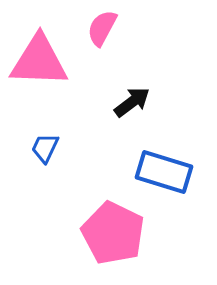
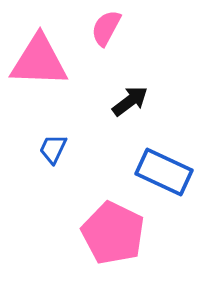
pink semicircle: moved 4 px right
black arrow: moved 2 px left, 1 px up
blue trapezoid: moved 8 px right, 1 px down
blue rectangle: rotated 8 degrees clockwise
